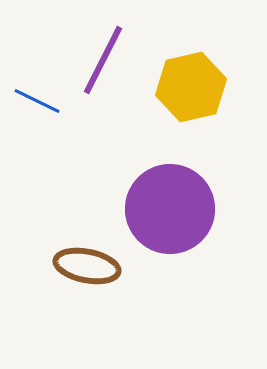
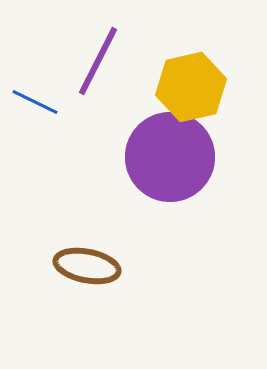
purple line: moved 5 px left, 1 px down
blue line: moved 2 px left, 1 px down
purple circle: moved 52 px up
